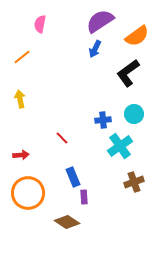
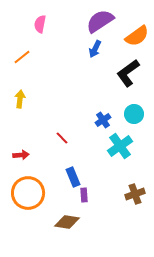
yellow arrow: rotated 18 degrees clockwise
blue cross: rotated 28 degrees counterclockwise
brown cross: moved 1 px right, 12 px down
purple rectangle: moved 2 px up
brown diamond: rotated 25 degrees counterclockwise
